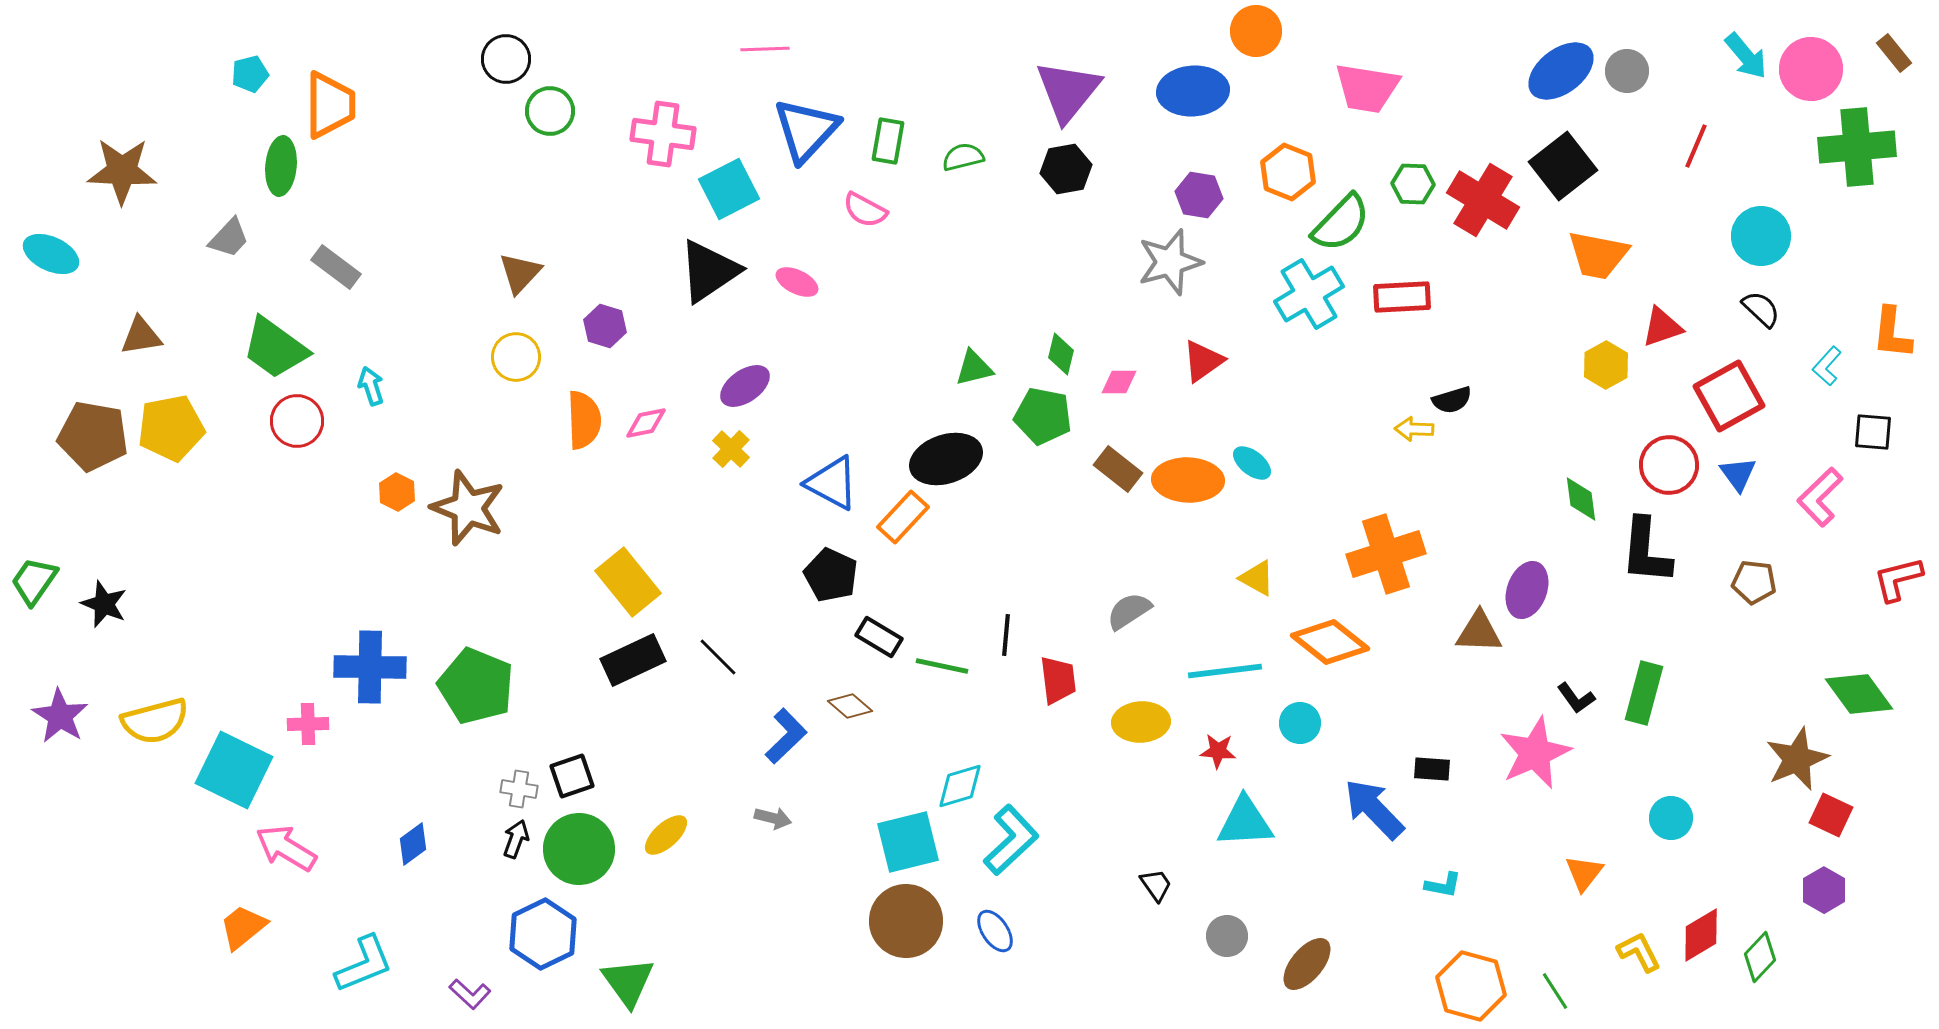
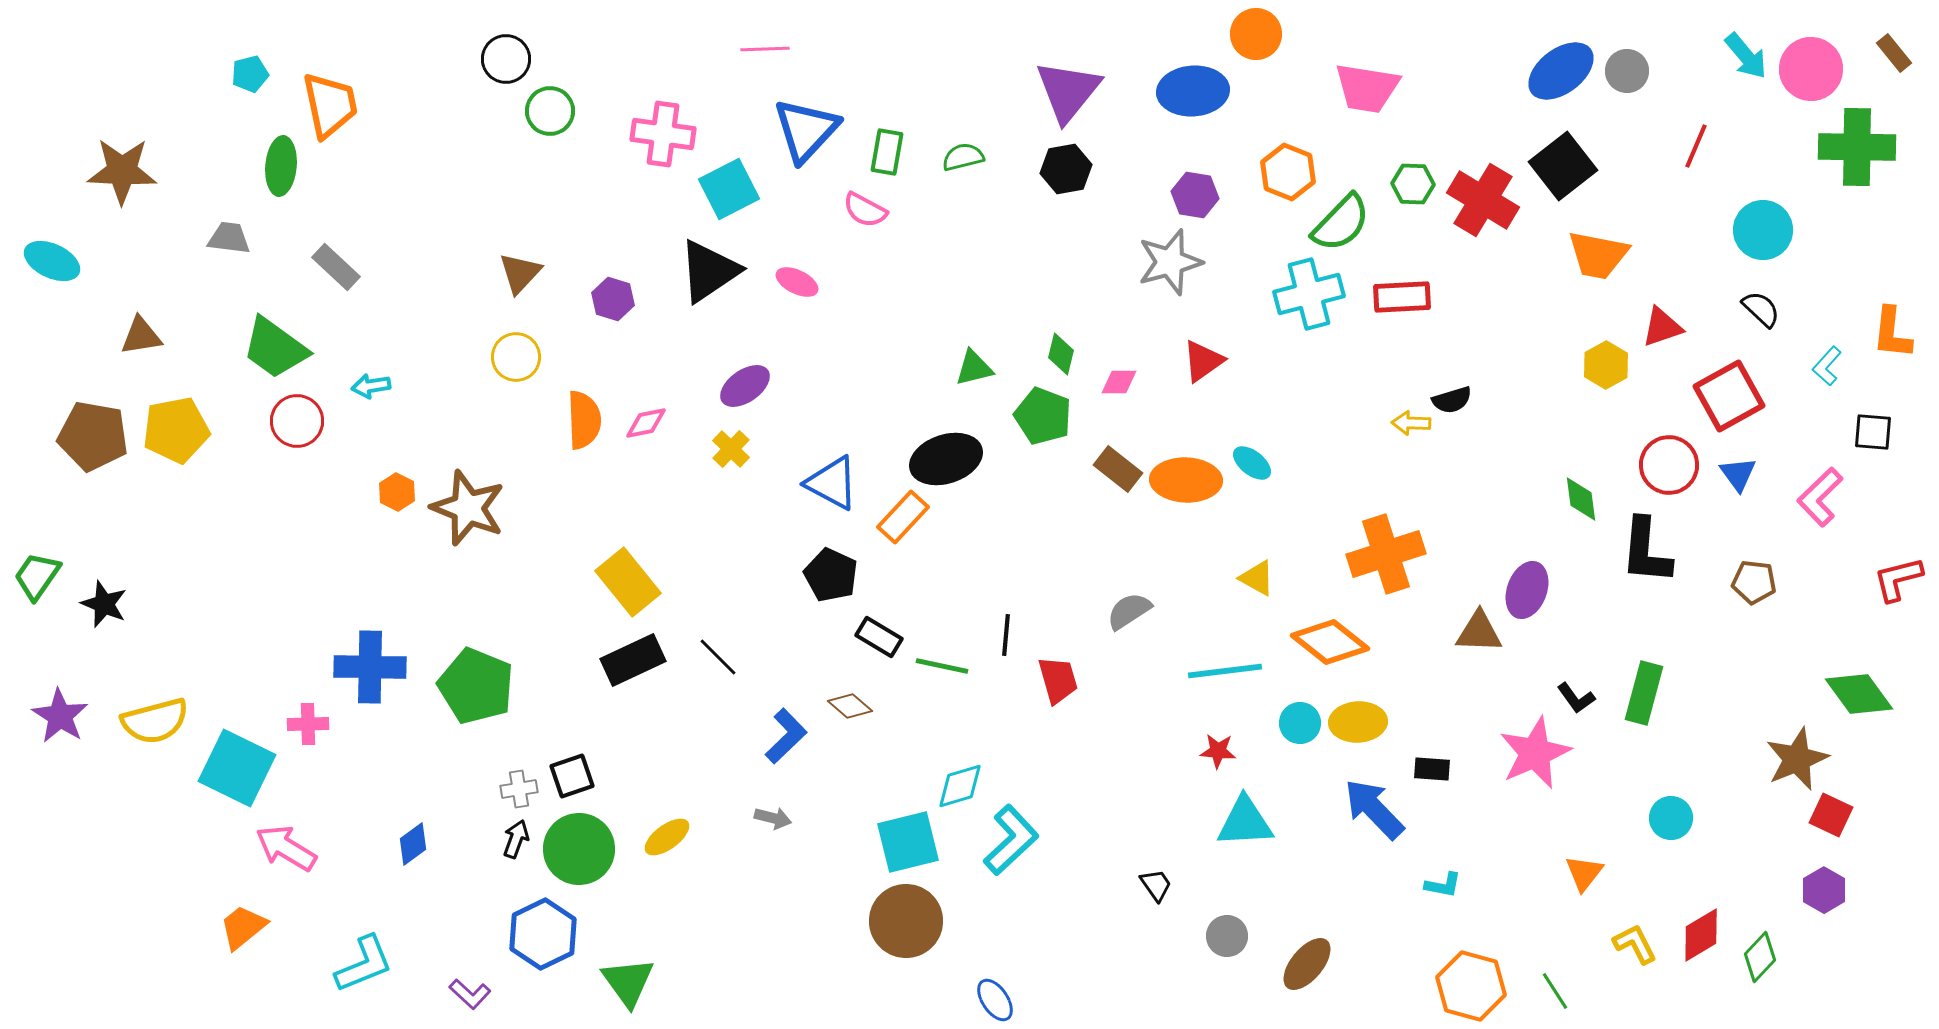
orange circle at (1256, 31): moved 3 px down
orange trapezoid at (330, 105): rotated 12 degrees counterclockwise
green rectangle at (888, 141): moved 1 px left, 11 px down
green cross at (1857, 147): rotated 6 degrees clockwise
purple hexagon at (1199, 195): moved 4 px left
cyan circle at (1761, 236): moved 2 px right, 6 px up
gray trapezoid at (229, 238): rotated 126 degrees counterclockwise
cyan ellipse at (51, 254): moved 1 px right, 7 px down
gray rectangle at (336, 267): rotated 6 degrees clockwise
cyan cross at (1309, 294): rotated 16 degrees clockwise
purple hexagon at (605, 326): moved 8 px right, 27 px up
cyan arrow at (371, 386): rotated 81 degrees counterclockwise
green pentagon at (1043, 416): rotated 10 degrees clockwise
yellow pentagon at (171, 428): moved 5 px right, 2 px down
yellow arrow at (1414, 429): moved 3 px left, 6 px up
orange ellipse at (1188, 480): moved 2 px left
green trapezoid at (34, 581): moved 3 px right, 5 px up
red trapezoid at (1058, 680): rotated 9 degrees counterclockwise
yellow ellipse at (1141, 722): moved 217 px right
cyan square at (234, 770): moved 3 px right, 2 px up
gray cross at (519, 789): rotated 18 degrees counterclockwise
yellow ellipse at (666, 835): moved 1 px right, 2 px down; rotated 6 degrees clockwise
blue ellipse at (995, 931): moved 69 px down
yellow L-shape at (1639, 952): moved 4 px left, 8 px up
